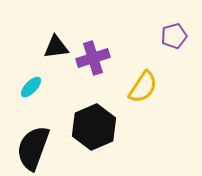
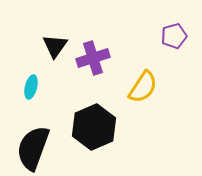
black triangle: moved 1 px left, 1 px up; rotated 48 degrees counterclockwise
cyan ellipse: rotated 30 degrees counterclockwise
